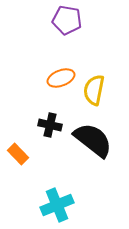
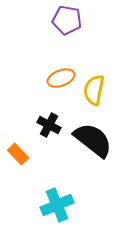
black cross: moved 1 px left; rotated 15 degrees clockwise
